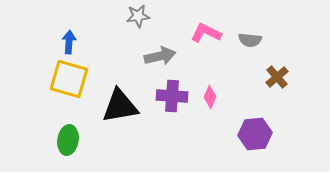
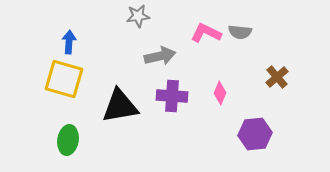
gray semicircle: moved 10 px left, 8 px up
yellow square: moved 5 px left
pink diamond: moved 10 px right, 4 px up
